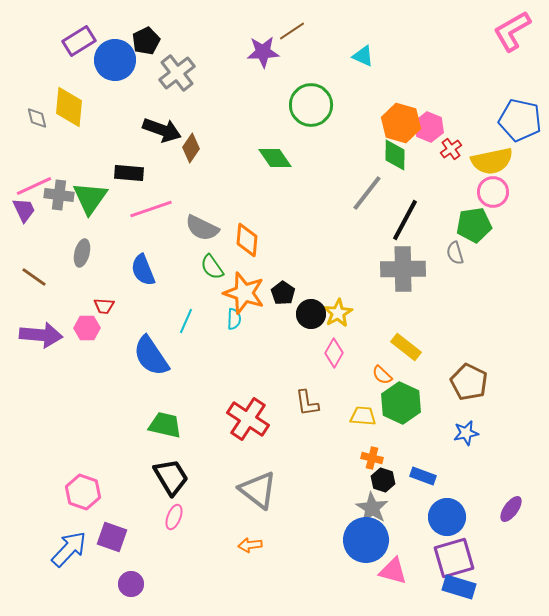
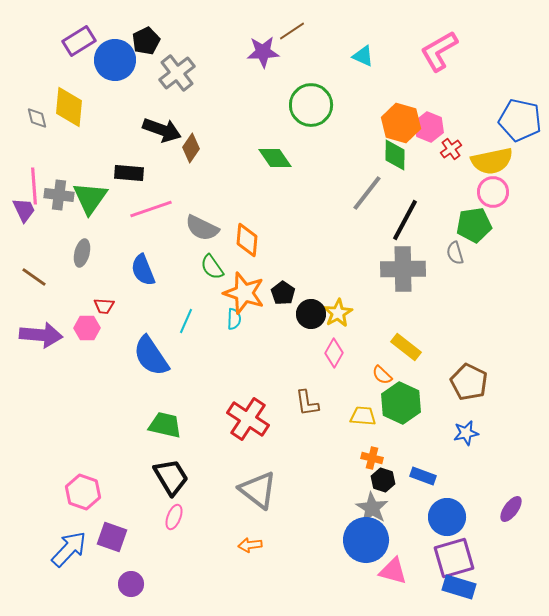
pink L-shape at (512, 31): moved 73 px left, 20 px down
pink line at (34, 186): rotated 69 degrees counterclockwise
